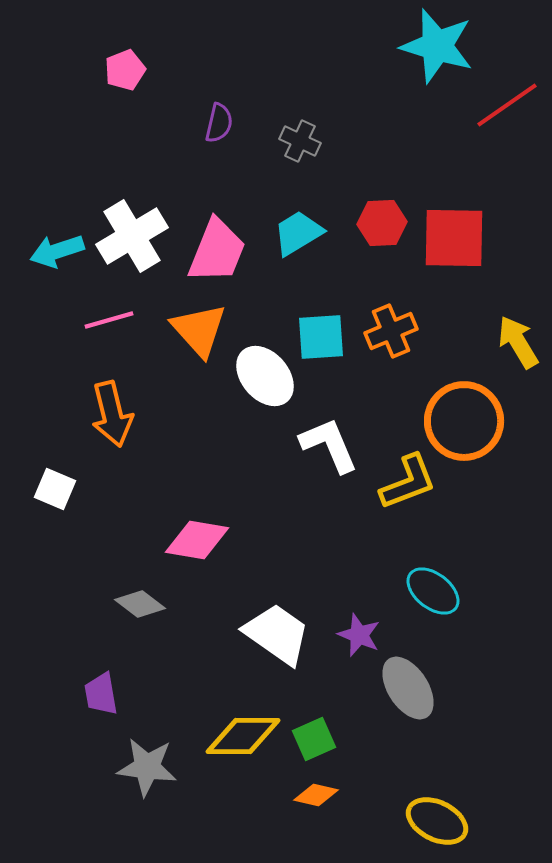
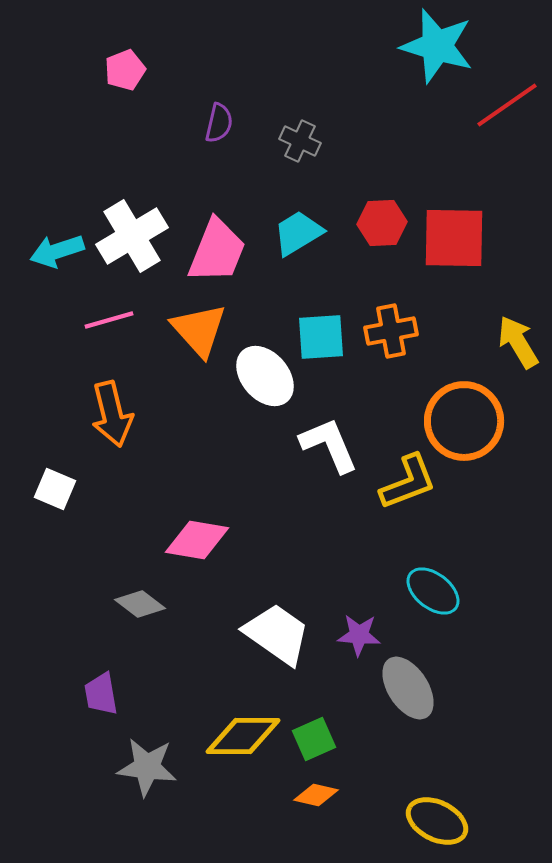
orange cross: rotated 12 degrees clockwise
purple star: rotated 18 degrees counterclockwise
